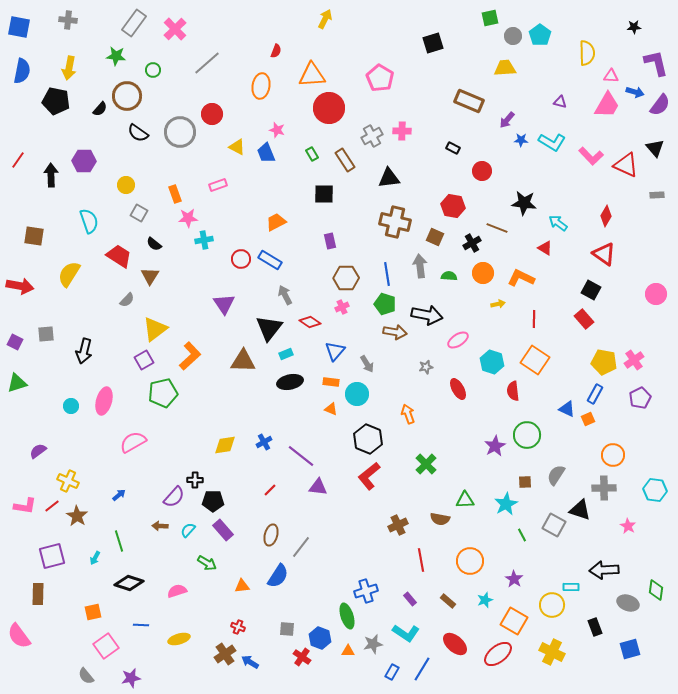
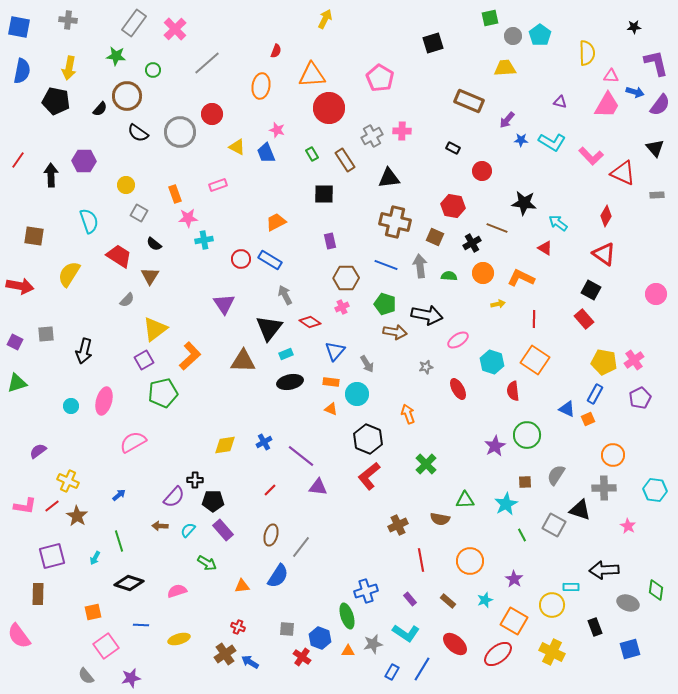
red triangle at (626, 165): moved 3 px left, 8 px down
blue line at (387, 274): moved 1 px left, 9 px up; rotated 60 degrees counterclockwise
